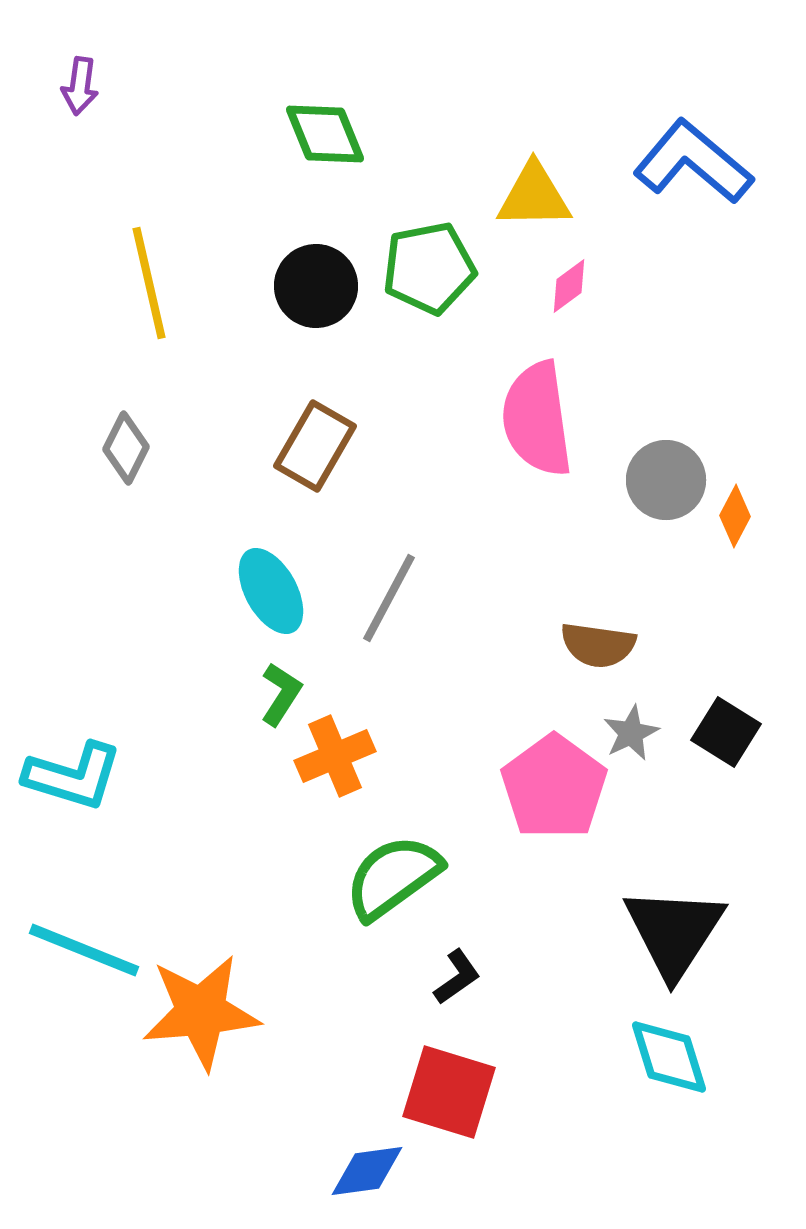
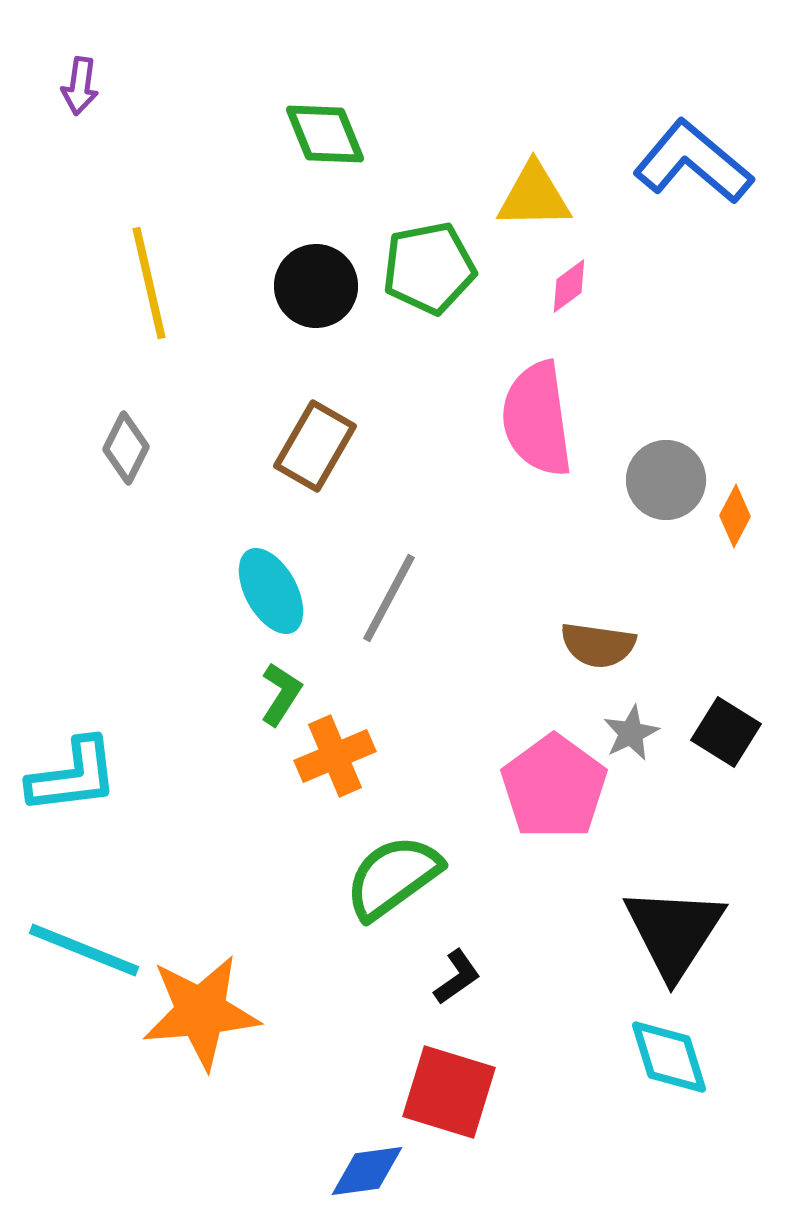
cyan L-shape: rotated 24 degrees counterclockwise
